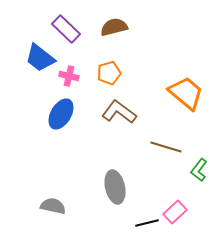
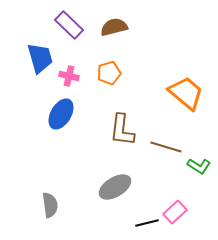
purple rectangle: moved 3 px right, 4 px up
blue trapezoid: rotated 144 degrees counterclockwise
brown L-shape: moved 3 px right, 18 px down; rotated 120 degrees counterclockwise
green L-shape: moved 4 px up; rotated 95 degrees counterclockwise
gray ellipse: rotated 72 degrees clockwise
gray semicircle: moved 3 px left, 1 px up; rotated 70 degrees clockwise
